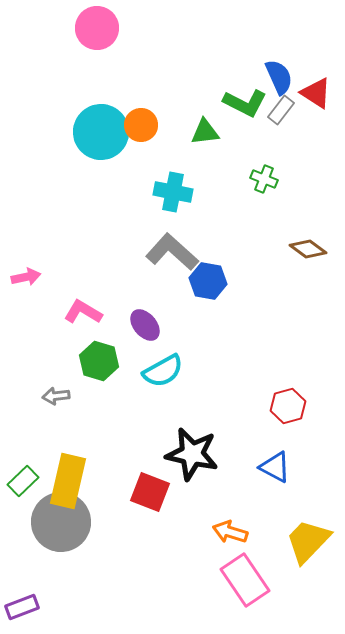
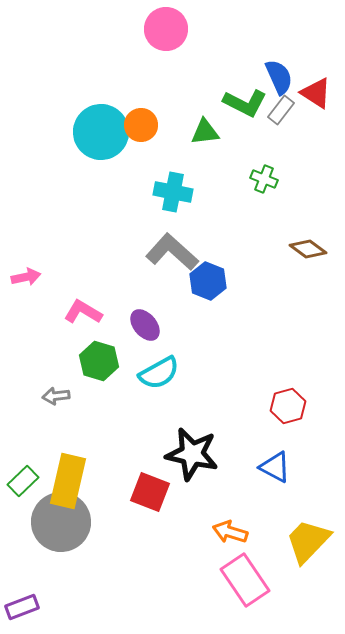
pink circle: moved 69 px right, 1 px down
blue hexagon: rotated 12 degrees clockwise
cyan semicircle: moved 4 px left, 2 px down
